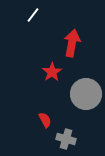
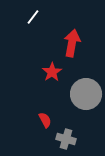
white line: moved 2 px down
